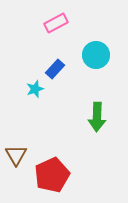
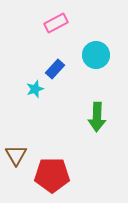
red pentagon: rotated 24 degrees clockwise
